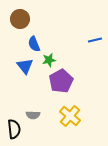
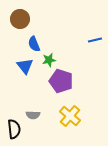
purple pentagon: rotated 25 degrees counterclockwise
